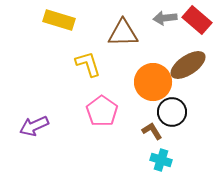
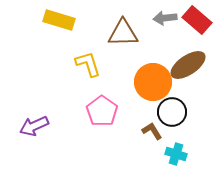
cyan cross: moved 15 px right, 6 px up
